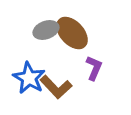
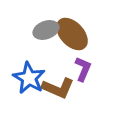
brown ellipse: moved 1 px down
purple L-shape: moved 11 px left, 1 px down
brown L-shape: moved 2 px right, 1 px down; rotated 24 degrees counterclockwise
